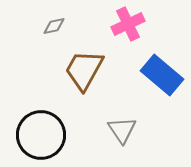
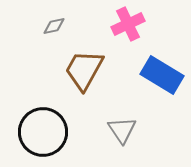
blue rectangle: rotated 9 degrees counterclockwise
black circle: moved 2 px right, 3 px up
